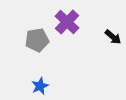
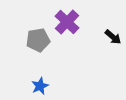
gray pentagon: moved 1 px right
